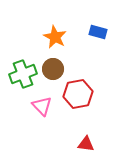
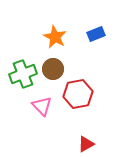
blue rectangle: moved 2 px left, 2 px down; rotated 36 degrees counterclockwise
red triangle: rotated 36 degrees counterclockwise
